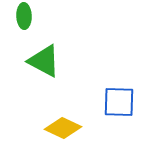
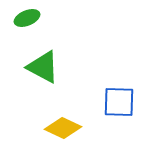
green ellipse: moved 3 px right, 2 px down; rotated 70 degrees clockwise
green triangle: moved 1 px left, 6 px down
